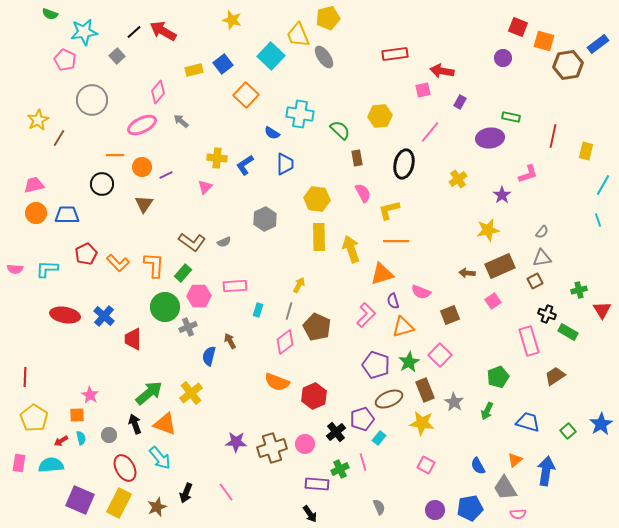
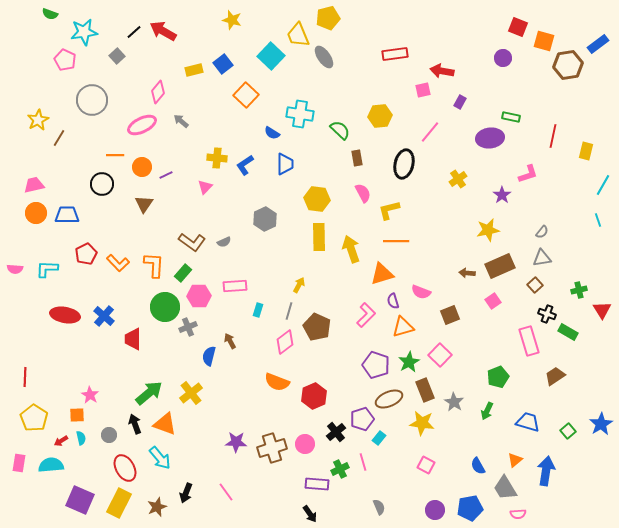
brown square at (535, 281): moved 4 px down; rotated 14 degrees counterclockwise
